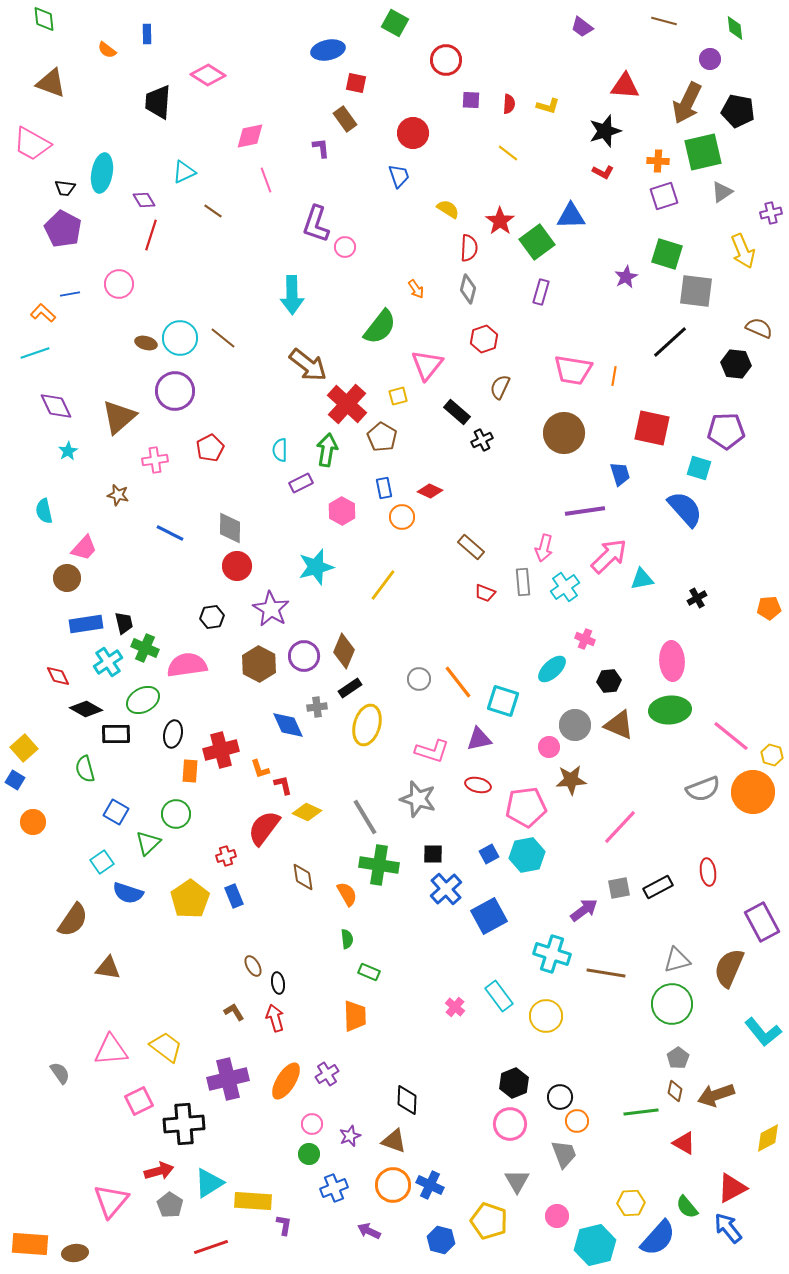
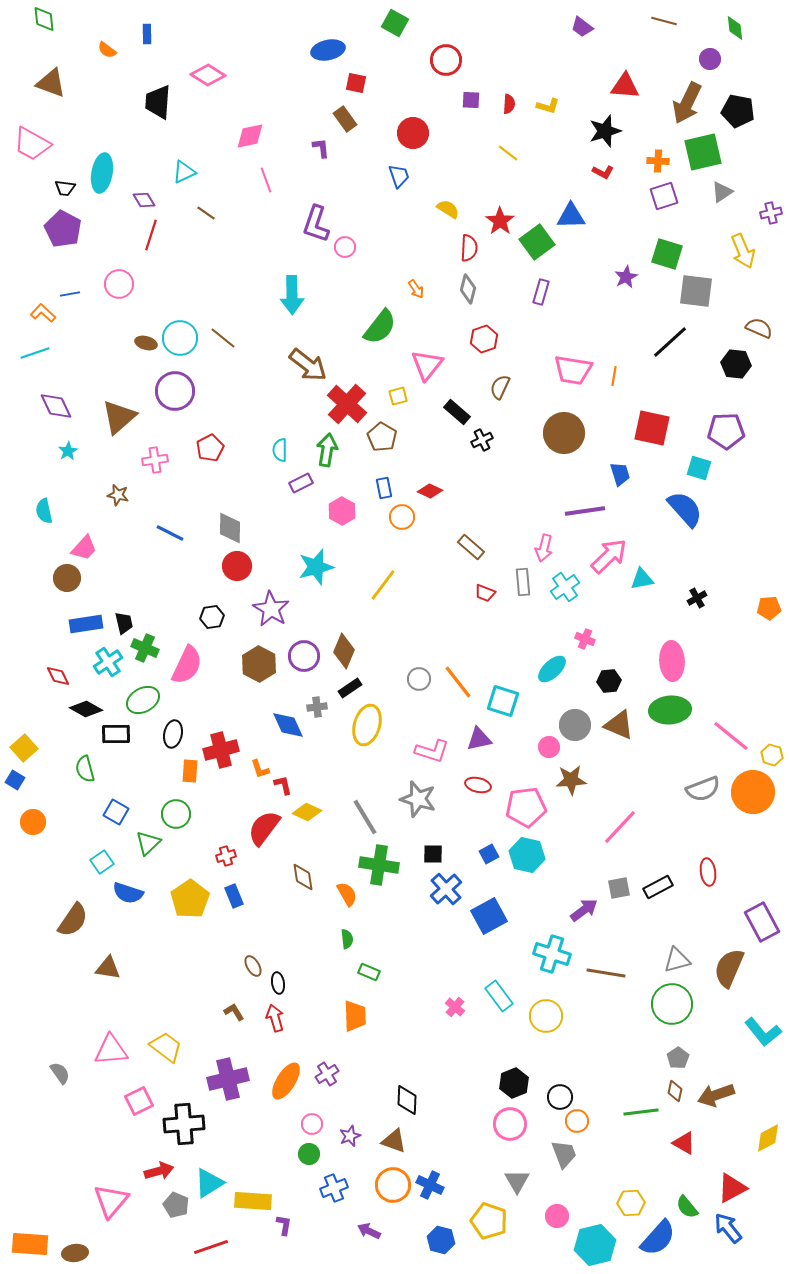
brown line at (213, 211): moved 7 px left, 2 px down
pink semicircle at (187, 665): rotated 123 degrees clockwise
cyan hexagon at (527, 855): rotated 24 degrees clockwise
gray pentagon at (170, 1205): moved 6 px right; rotated 10 degrees counterclockwise
